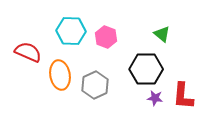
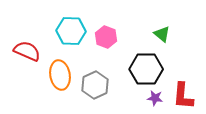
red semicircle: moved 1 px left, 1 px up
